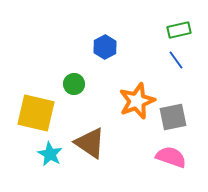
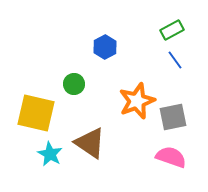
green rectangle: moved 7 px left; rotated 15 degrees counterclockwise
blue line: moved 1 px left
